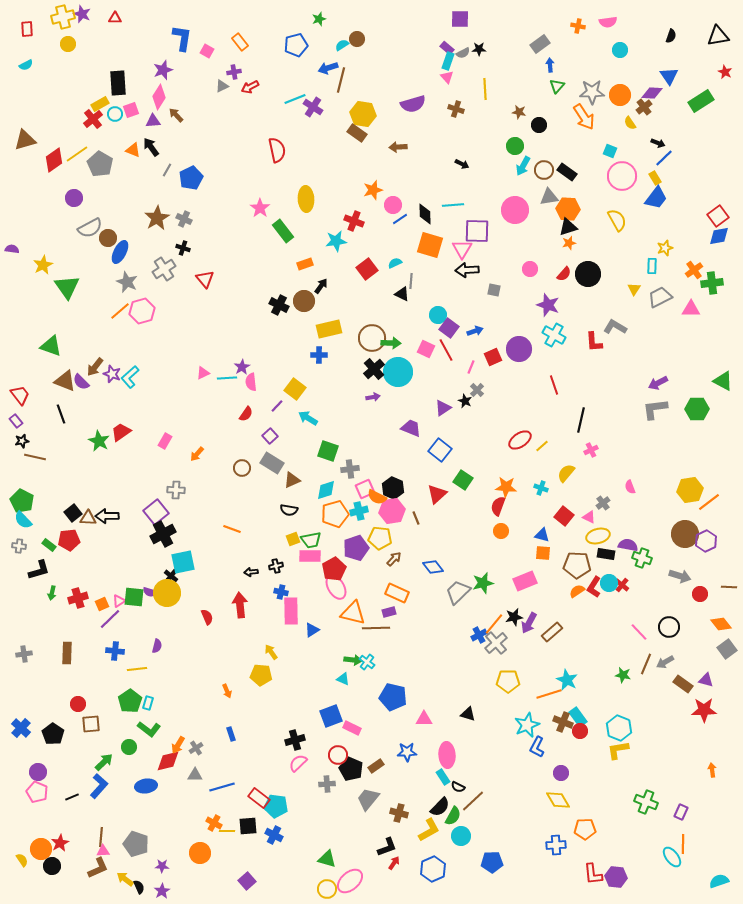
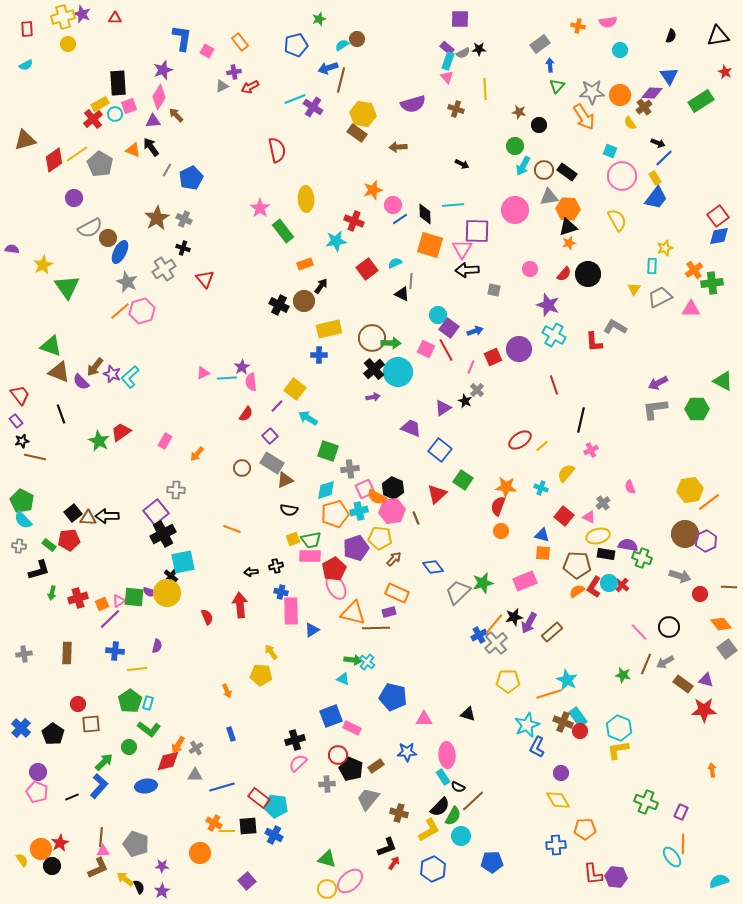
pink square at (131, 110): moved 2 px left, 4 px up
brown triangle at (65, 381): moved 6 px left, 9 px up
brown triangle at (292, 480): moved 7 px left
